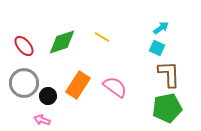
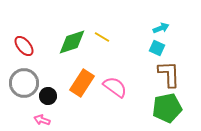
cyan arrow: rotated 14 degrees clockwise
green diamond: moved 10 px right
orange rectangle: moved 4 px right, 2 px up
